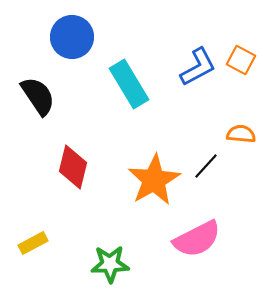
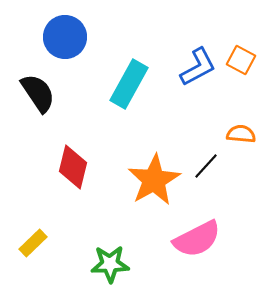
blue circle: moved 7 px left
cyan rectangle: rotated 60 degrees clockwise
black semicircle: moved 3 px up
yellow rectangle: rotated 16 degrees counterclockwise
